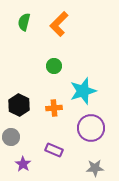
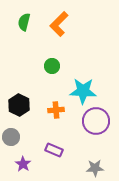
green circle: moved 2 px left
cyan star: rotated 20 degrees clockwise
orange cross: moved 2 px right, 2 px down
purple circle: moved 5 px right, 7 px up
